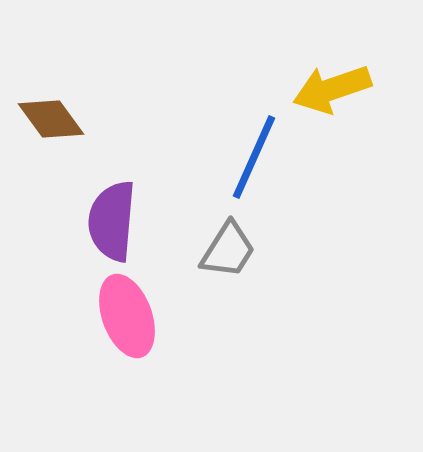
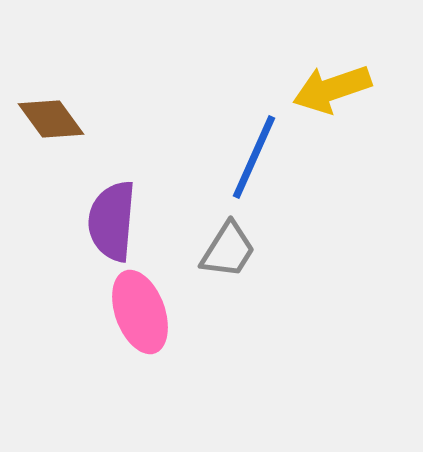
pink ellipse: moved 13 px right, 4 px up
